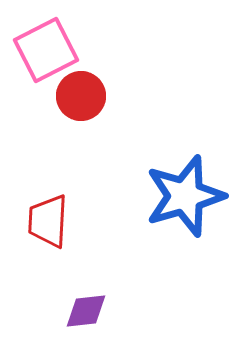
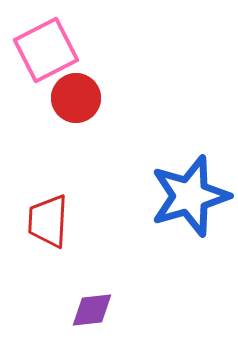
red circle: moved 5 px left, 2 px down
blue star: moved 5 px right
purple diamond: moved 6 px right, 1 px up
